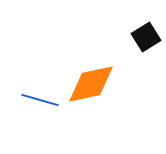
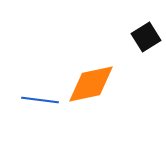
blue line: rotated 9 degrees counterclockwise
